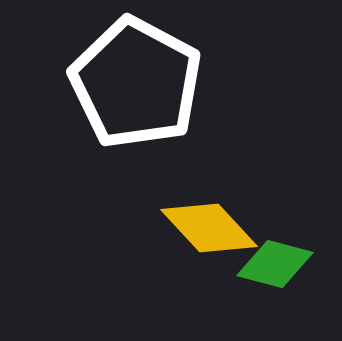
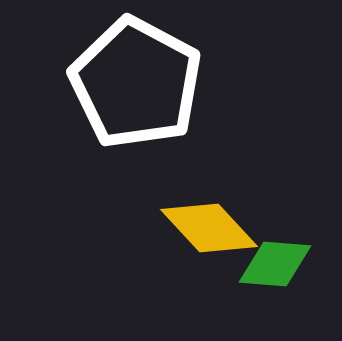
green diamond: rotated 10 degrees counterclockwise
